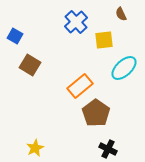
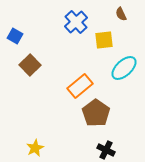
brown square: rotated 15 degrees clockwise
black cross: moved 2 px left, 1 px down
